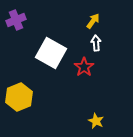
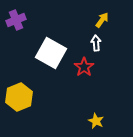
yellow arrow: moved 9 px right, 1 px up
